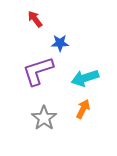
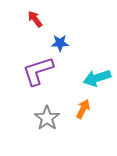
cyan arrow: moved 12 px right
gray star: moved 3 px right
